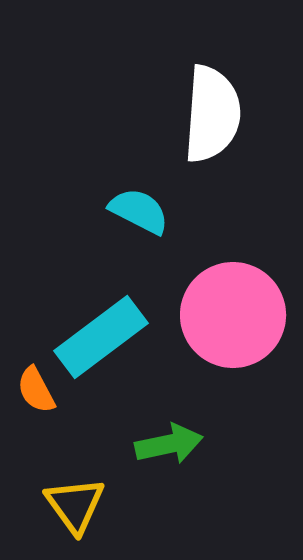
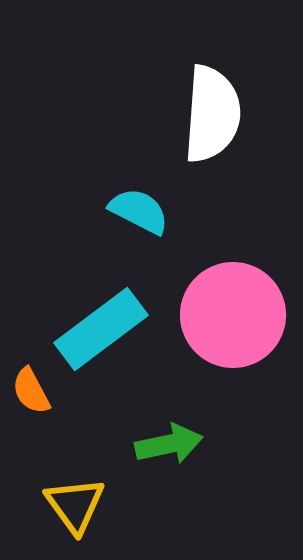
cyan rectangle: moved 8 px up
orange semicircle: moved 5 px left, 1 px down
